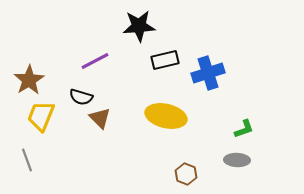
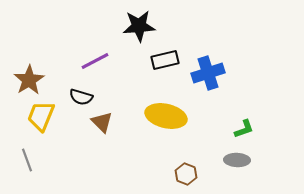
brown triangle: moved 2 px right, 4 px down
